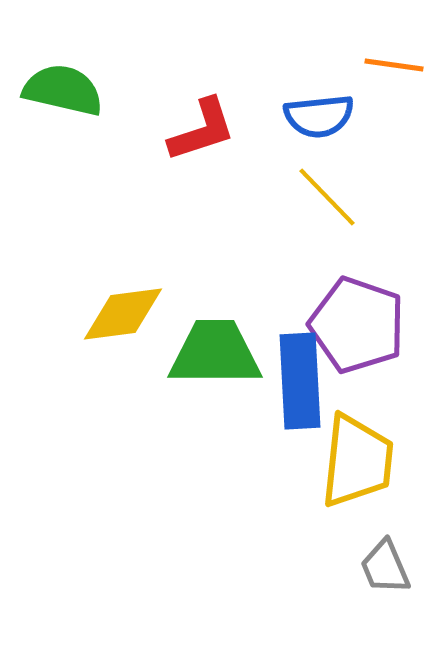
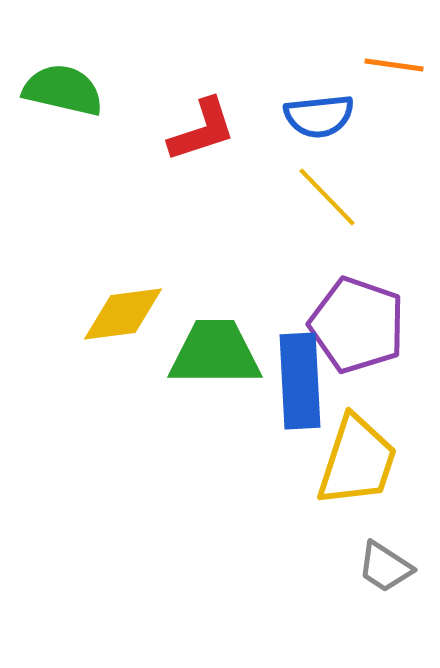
yellow trapezoid: rotated 12 degrees clockwise
gray trapezoid: rotated 34 degrees counterclockwise
